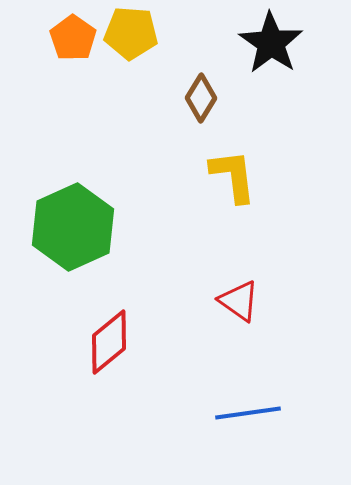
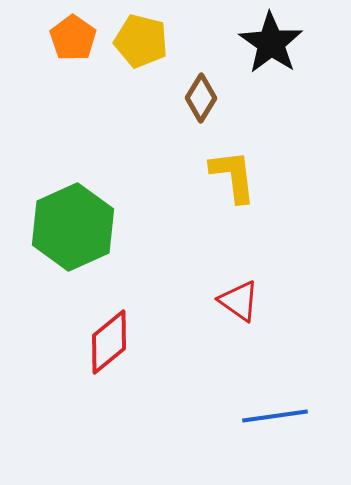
yellow pentagon: moved 10 px right, 8 px down; rotated 10 degrees clockwise
blue line: moved 27 px right, 3 px down
